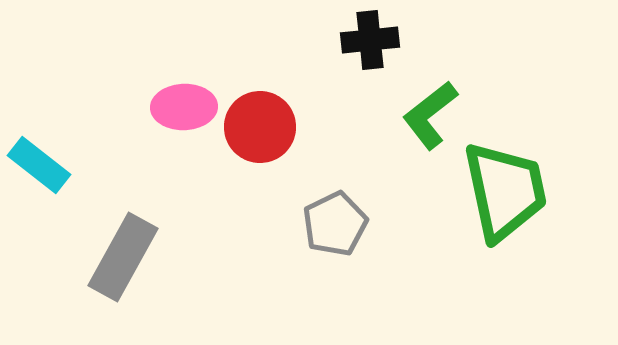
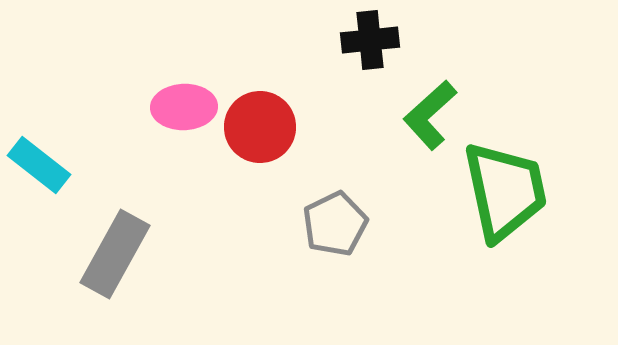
green L-shape: rotated 4 degrees counterclockwise
gray rectangle: moved 8 px left, 3 px up
